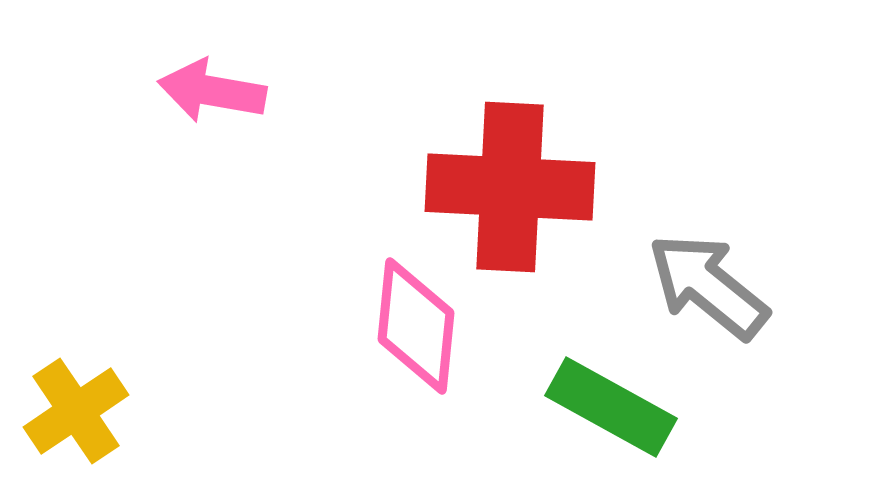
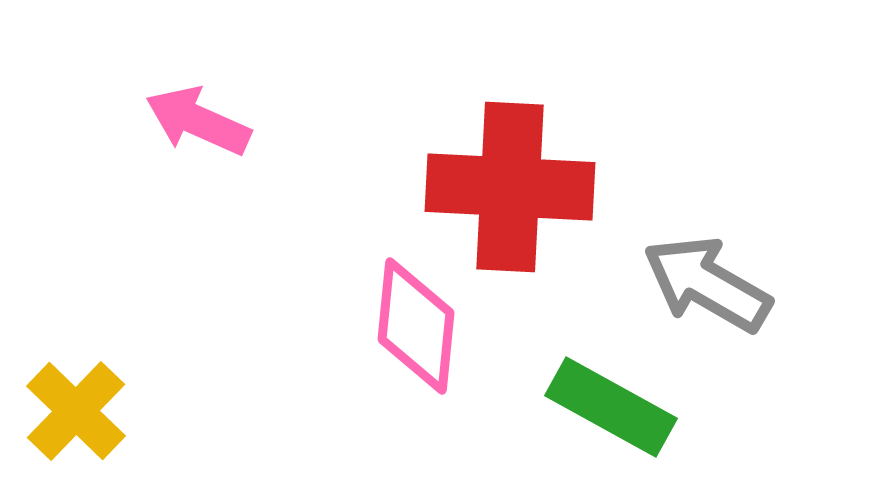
pink arrow: moved 14 px left, 30 px down; rotated 14 degrees clockwise
gray arrow: moved 1 px left, 2 px up; rotated 9 degrees counterclockwise
yellow cross: rotated 12 degrees counterclockwise
